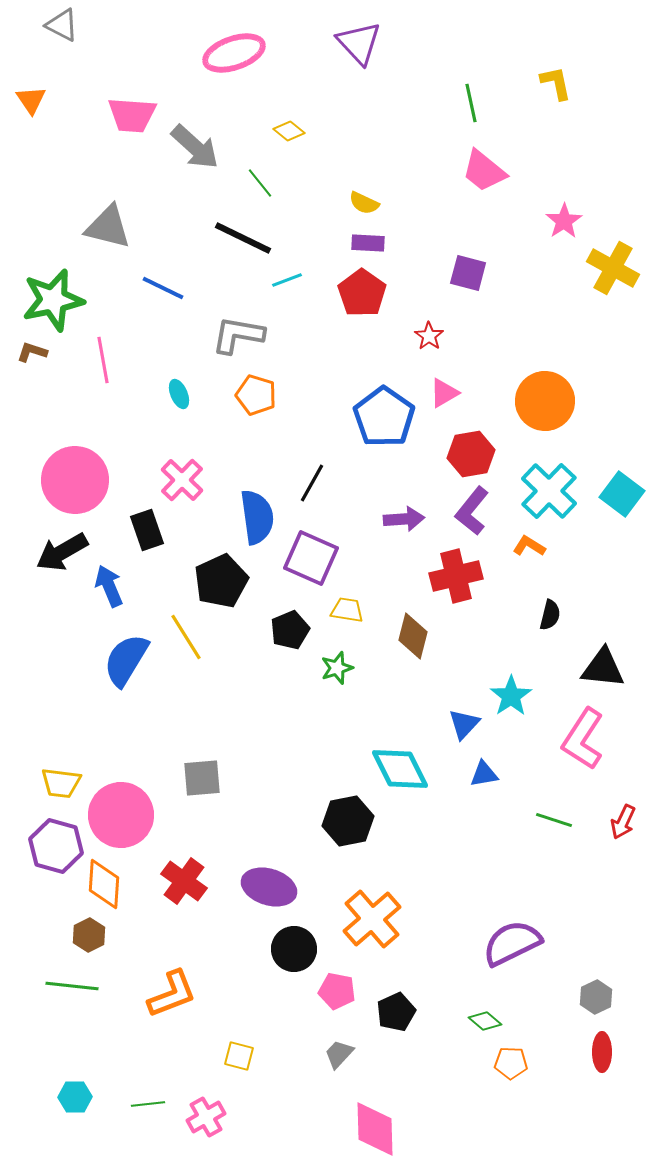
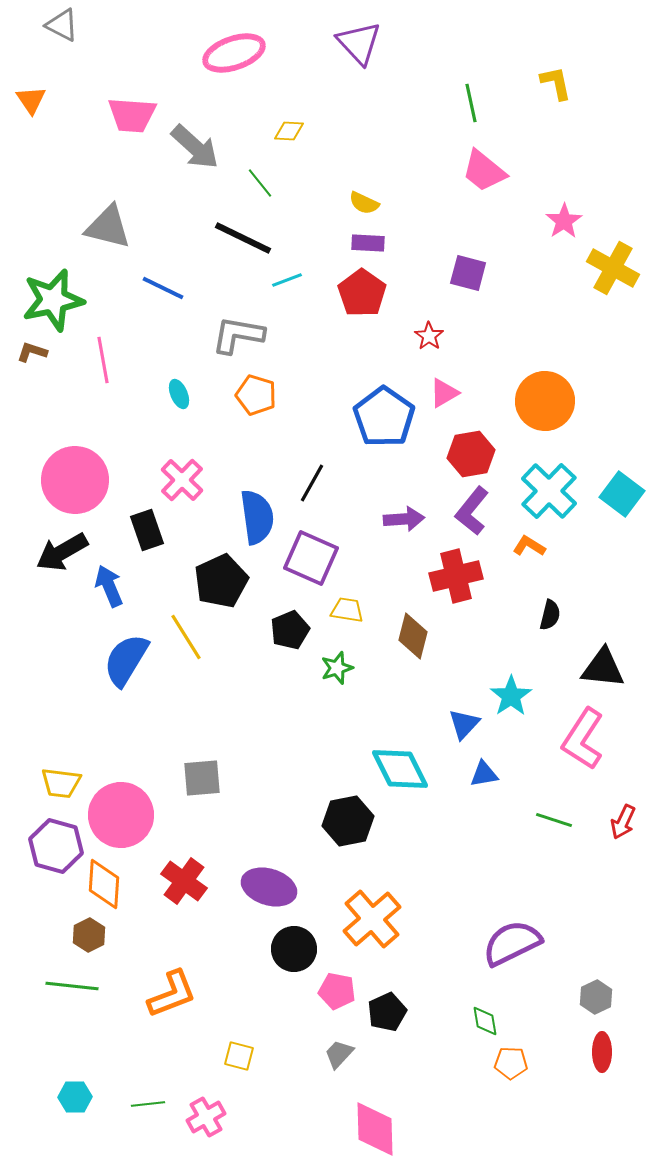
yellow diamond at (289, 131): rotated 36 degrees counterclockwise
black pentagon at (396, 1012): moved 9 px left
green diamond at (485, 1021): rotated 40 degrees clockwise
